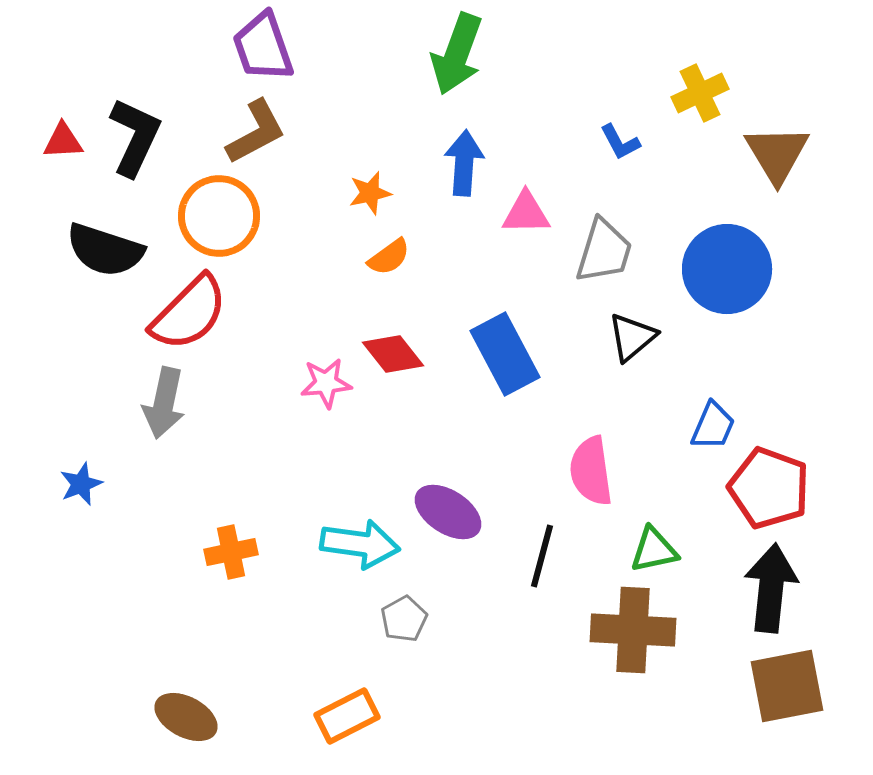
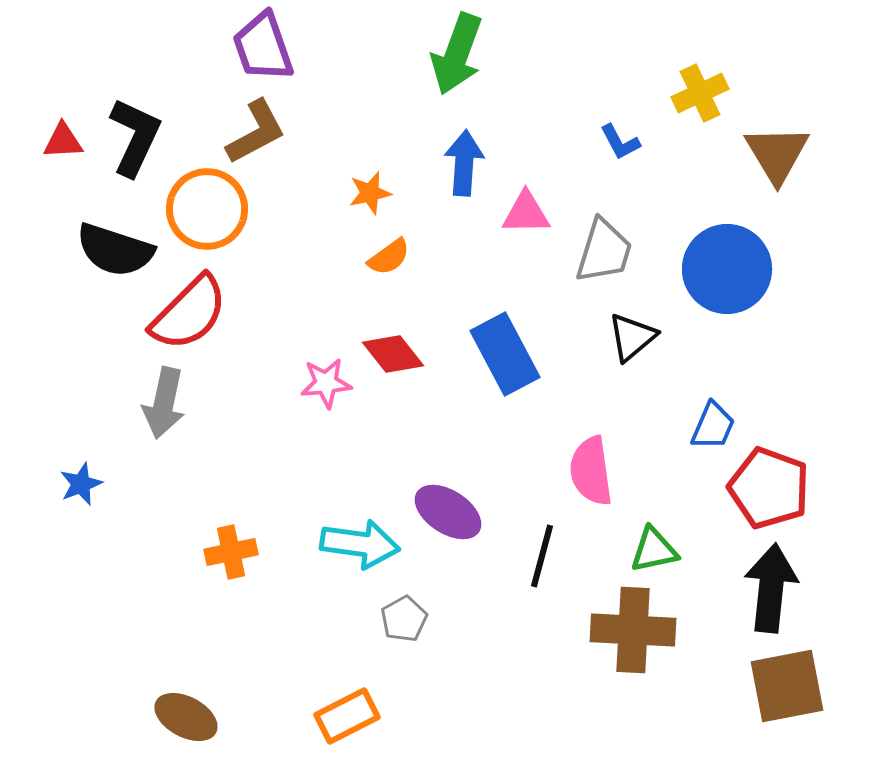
orange circle: moved 12 px left, 7 px up
black semicircle: moved 10 px right
